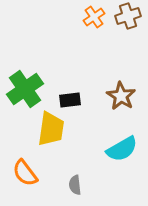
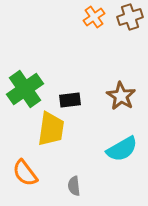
brown cross: moved 2 px right, 1 px down
gray semicircle: moved 1 px left, 1 px down
